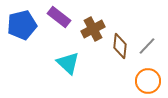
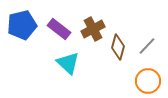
purple rectangle: moved 12 px down
brown diamond: moved 2 px left, 1 px down; rotated 10 degrees clockwise
